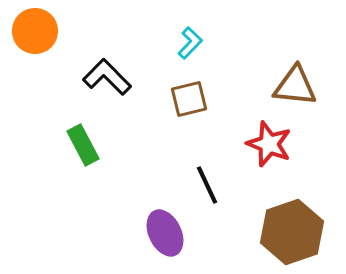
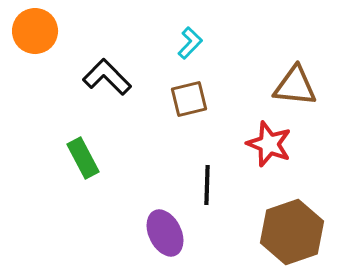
green rectangle: moved 13 px down
black line: rotated 27 degrees clockwise
